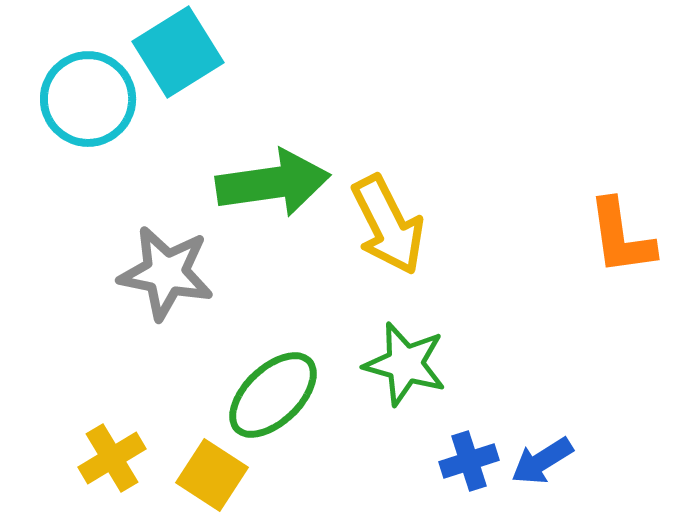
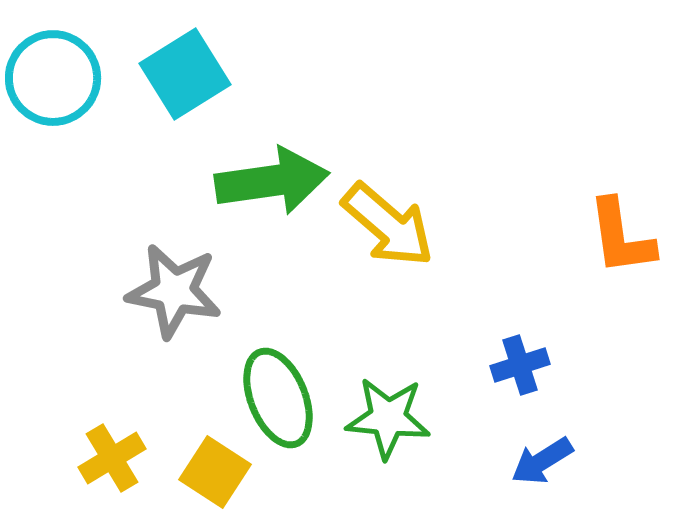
cyan square: moved 7 px right, 22 px down
cyan circle: moved 35 px left, 21 px up
green arrow: moved 1 px left, 2 px up
yellow arrow: rotated 22 degrees counterclockwise
gray star: moved 8 px right, 18 px down
green star: moved 17 px left, 54 px down; rotated 10 degrees counterclockwise
green ellipse: moved 5 px right, 3 px down; rotated 68 degrees counterclockwise
blue cross: moved 51 px right, 96 px up
yellow square: moved 3 px right, 3 px up
